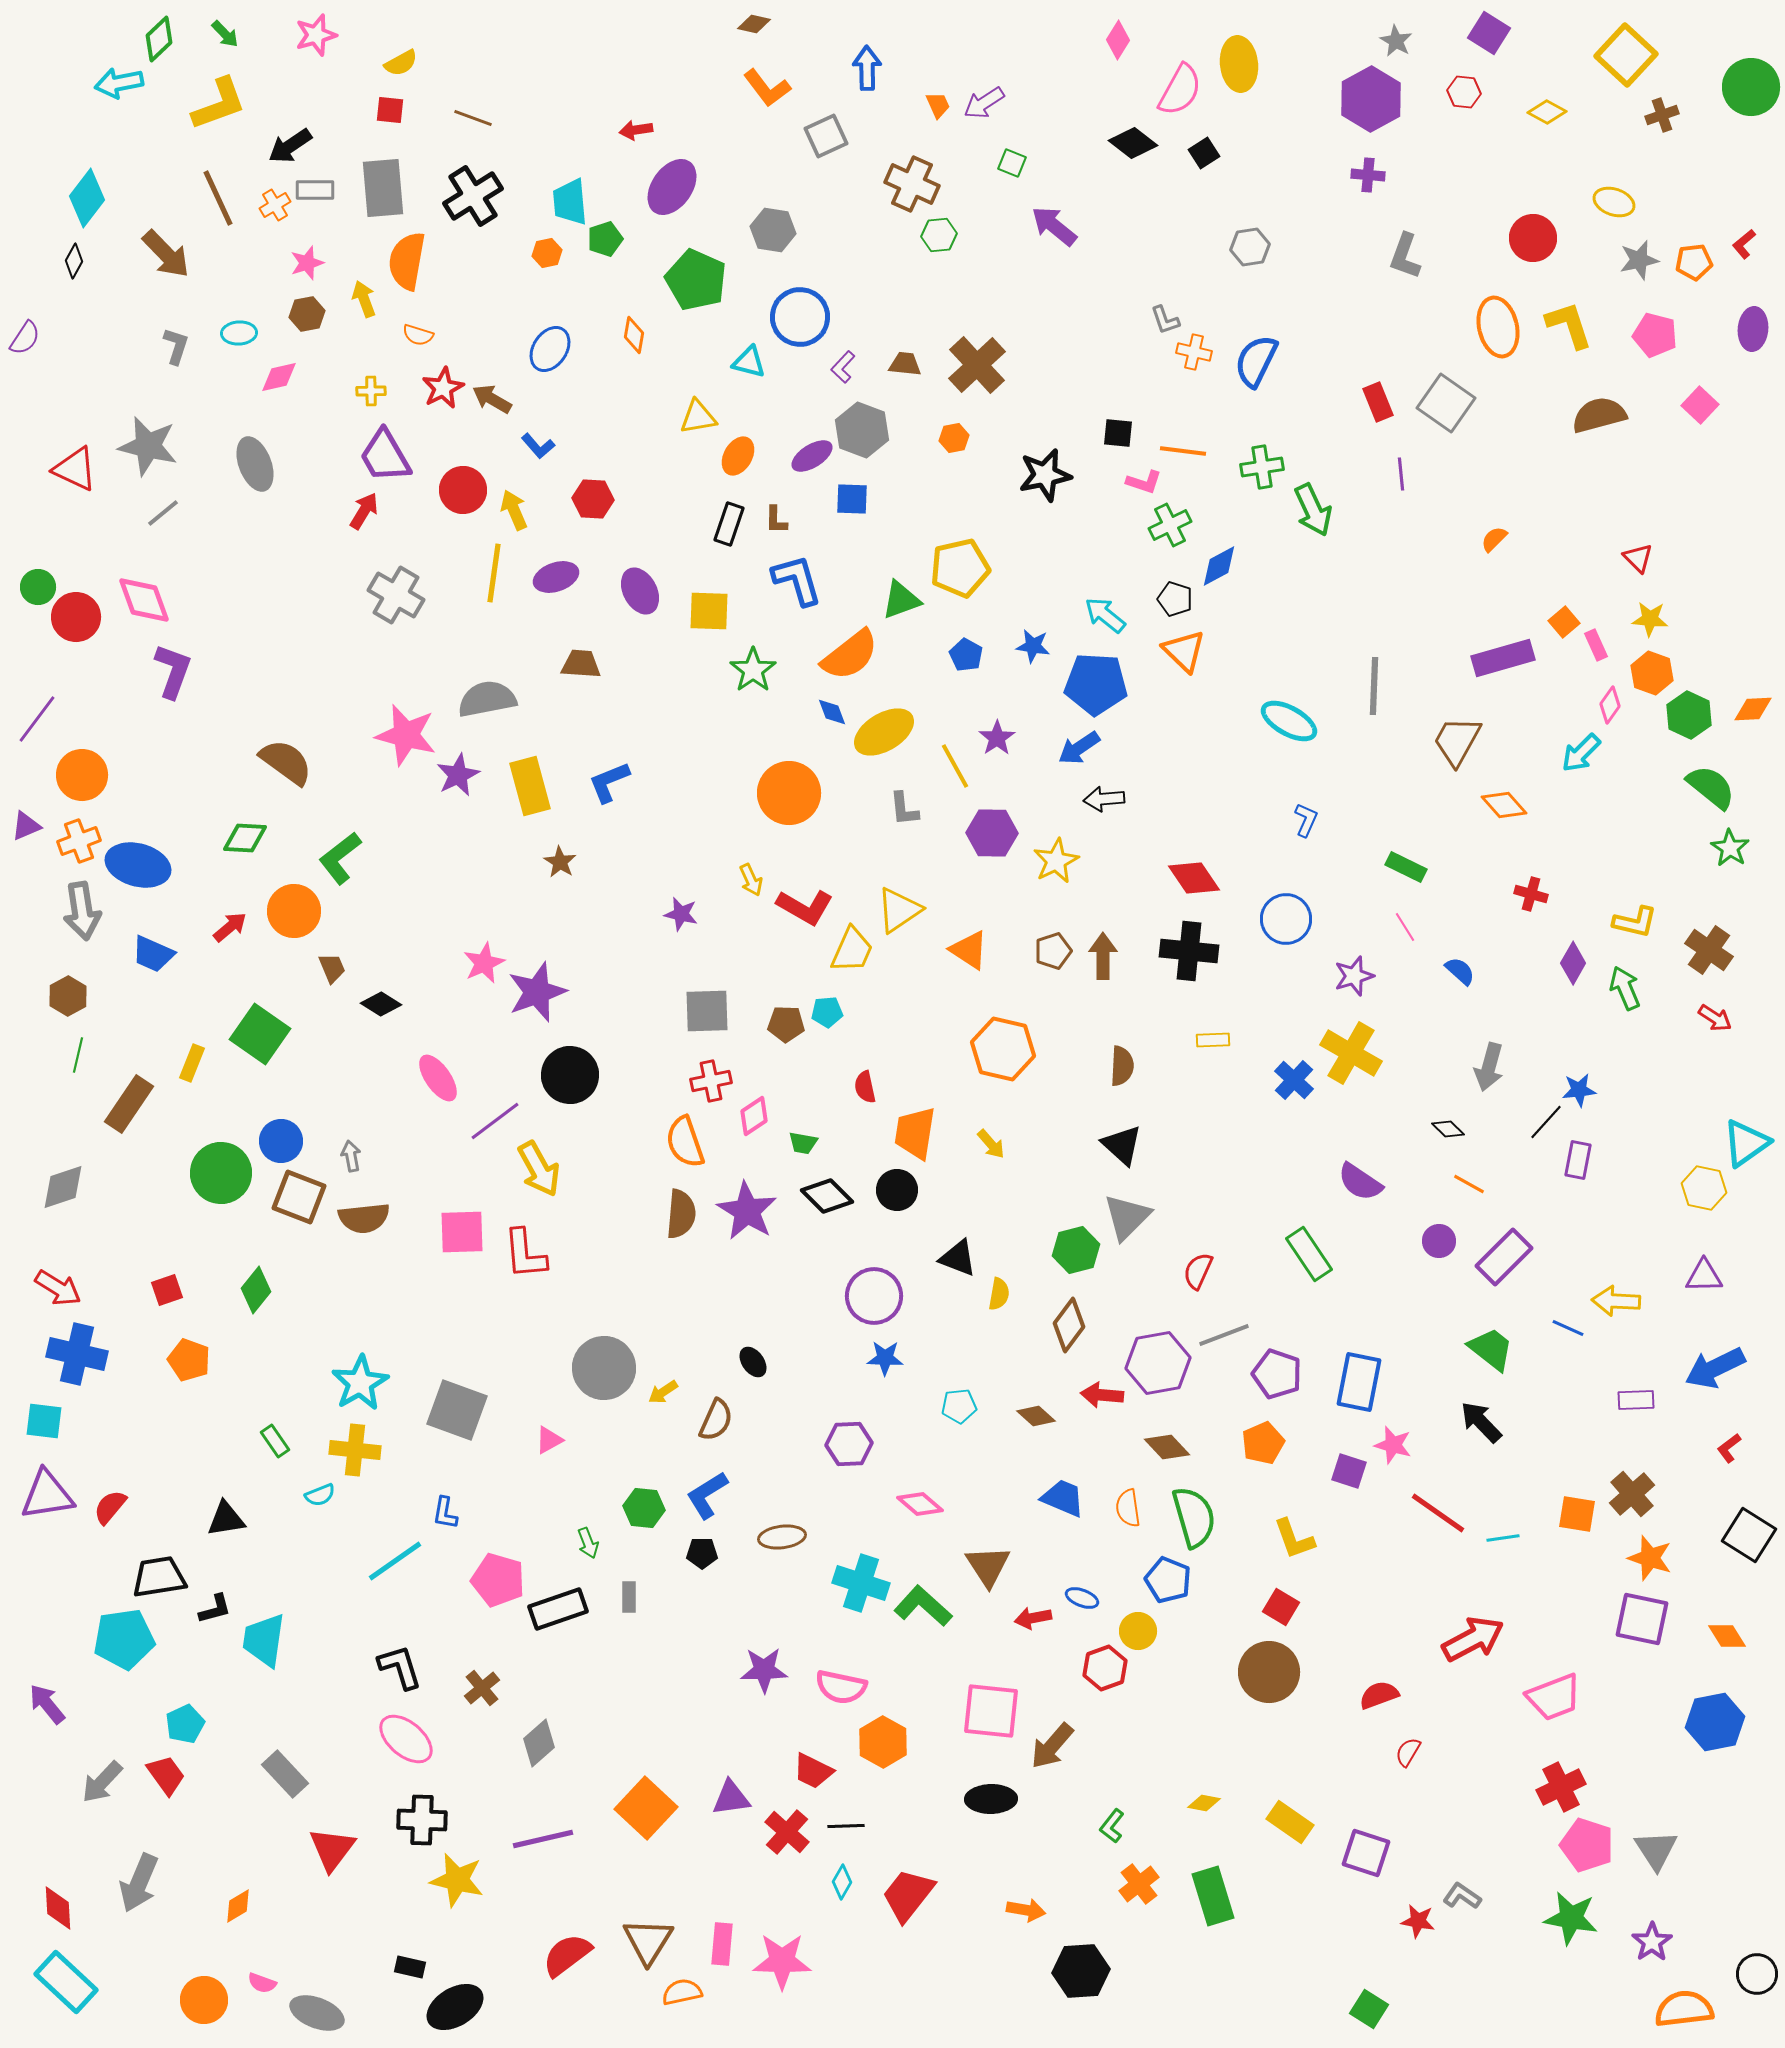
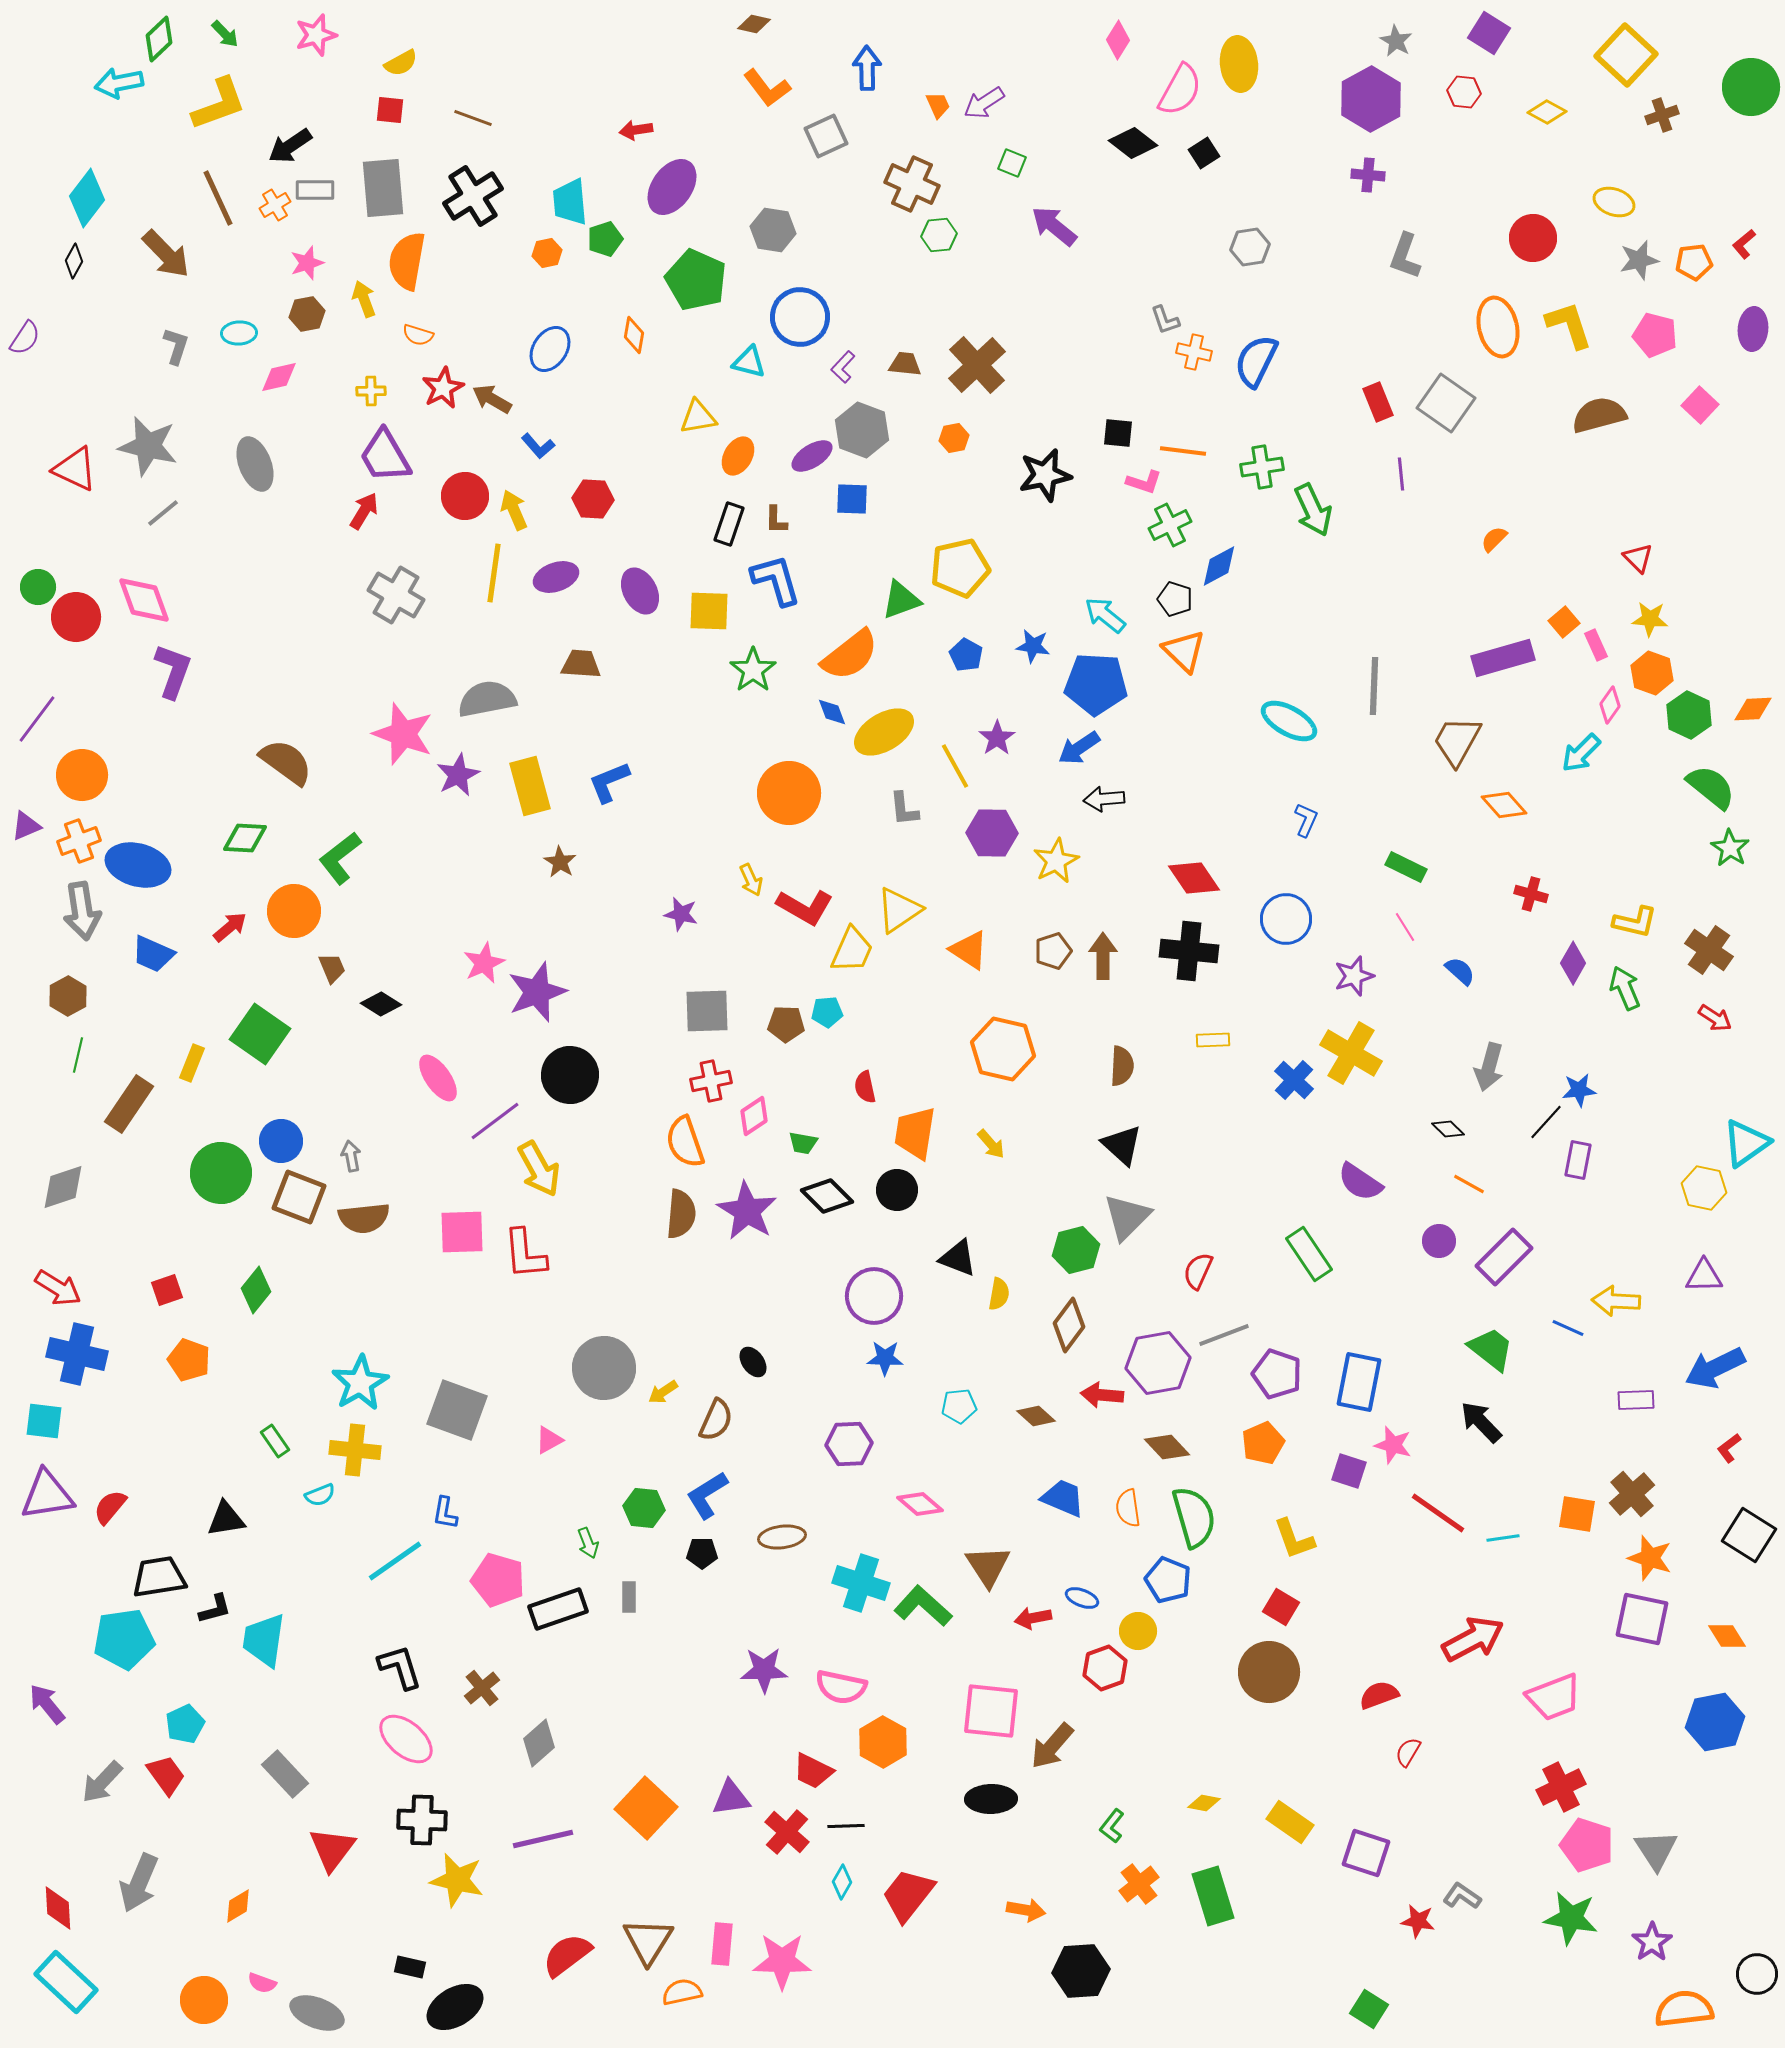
red circle at (463, 490): moved 2 px right, 6 px down
blue L-shape at (797, 580): moved 21 px left
pink star at (406, 735): moved 3 px left, 1 px up; rotated 6 degrees clockwise
